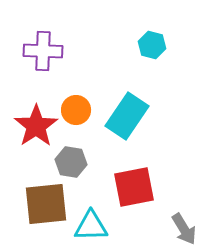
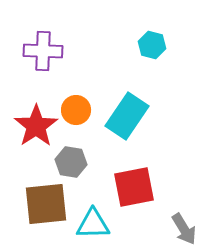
cyan triangle: moved 2 px right, 2 px up
